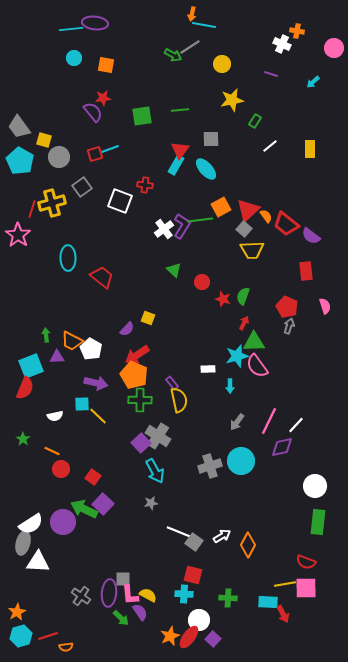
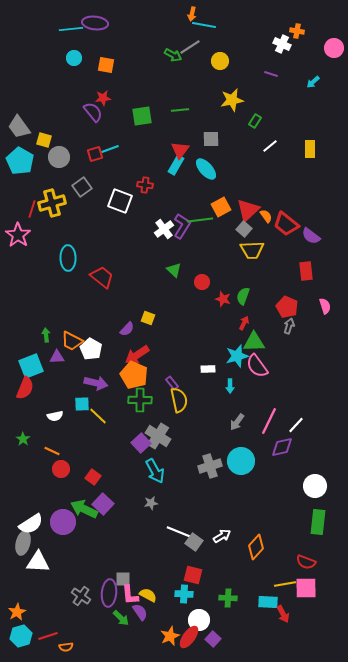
yellow circle at (222, 64): moved 2 px left, 3 px up
orange diamond at (248, 545): moved 8 px right, 2 px down; rotated 15 degrees clockwise
